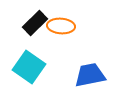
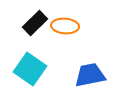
orange ellipse: moved 4 px right
cyan square: moved 1 px right, 2 px down
